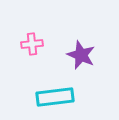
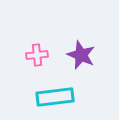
pink cross: moved 5 px right, 11 px down
